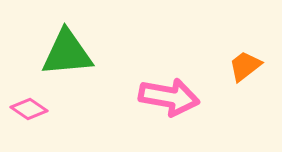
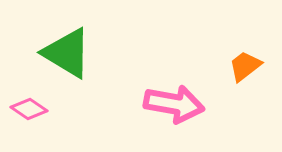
green triangle: rotated 36 degrees clockwise
pink arrow: moved 5 px right, 7 px down
